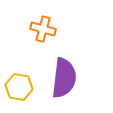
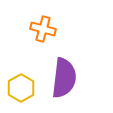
yellow hexagon: moved 2 px right, 1 px down; rotated 20 degrees clockwise
